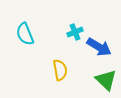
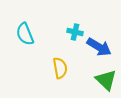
cyan cross: rotated 35 degrees clockwise
yellow semicircle: moved 2 px up
